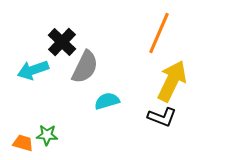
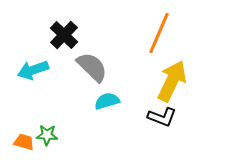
black cross: moved 2 px right, 7 px up
gray semicircle: moved 7 px right; rotated 72 degrees counterclockwise
orange trapezoid: moved 1 px right, 1 px up
